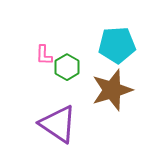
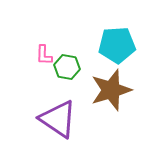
green hexagon: rotated 20 degrees counterclockwise
brown star: moved 1 px left
purple triangle: moved 5 px up
